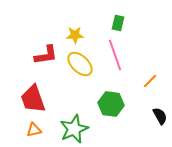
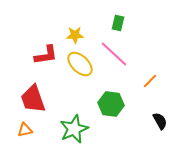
pink line: moved 1 px left, 1 px up; rotated 28 degrees counterclockwise
black semicircle: moved 5 px down
orange triangle: moved 9 px left
